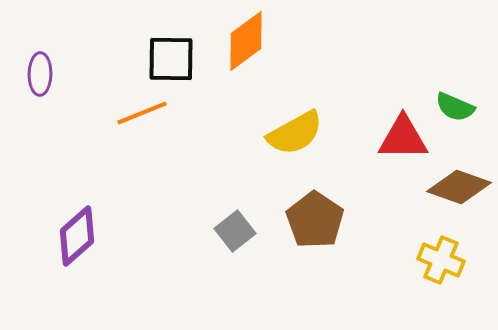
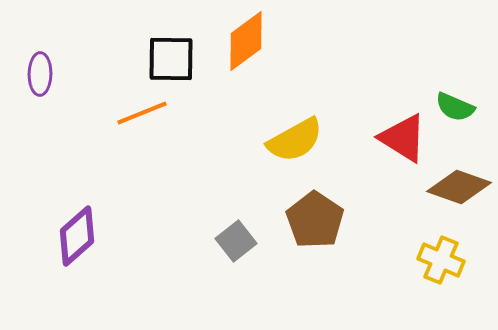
yellow semicircle: moved 7 px down
red triangle: rotated 32 degrees clockwise
gray square: moved 1 px right, 10 px down
